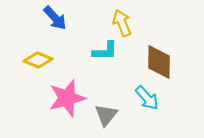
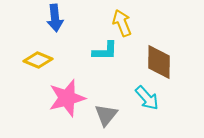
blue arrow: rotated 36 degrees clockwise
